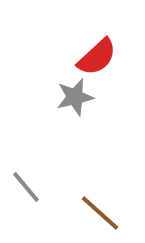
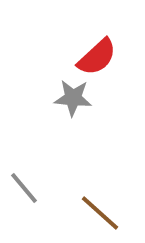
gray star: moved 2 px left, 1 px down; rotated 18 degrees clockwise
gray line: moved 2 px left, 1 px down
